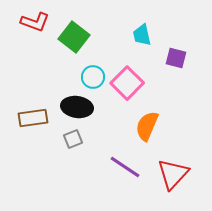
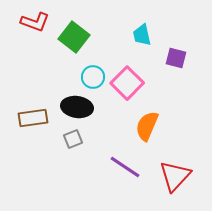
red triangle: moved 2 px right, 2 px down
